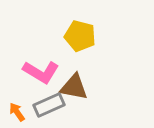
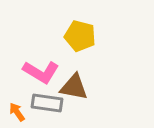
gray rectangle: moved 2 px left, 2 px up; rotated 32 degrees clockwise
